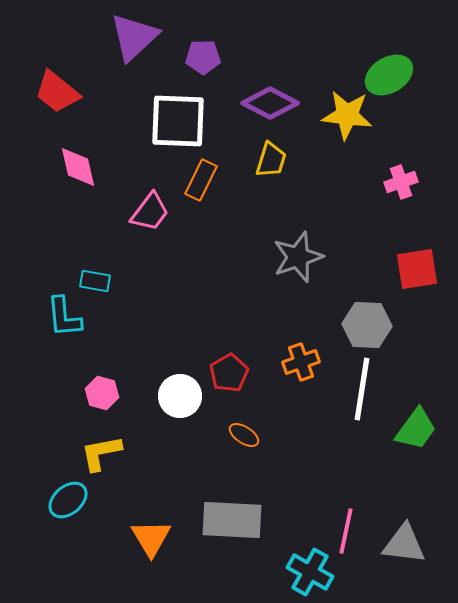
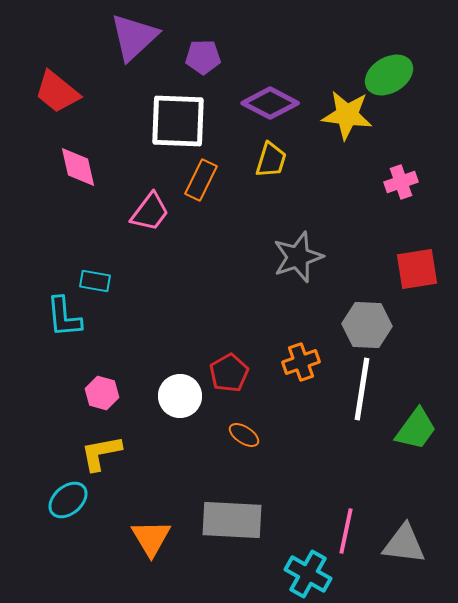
cyan cross: moved 2 px left, 2 px down
